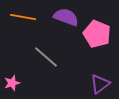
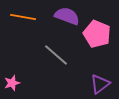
purple semicircle: moved 1 px right, 1 px up
gray line: moved 10 px right, 2 px up
